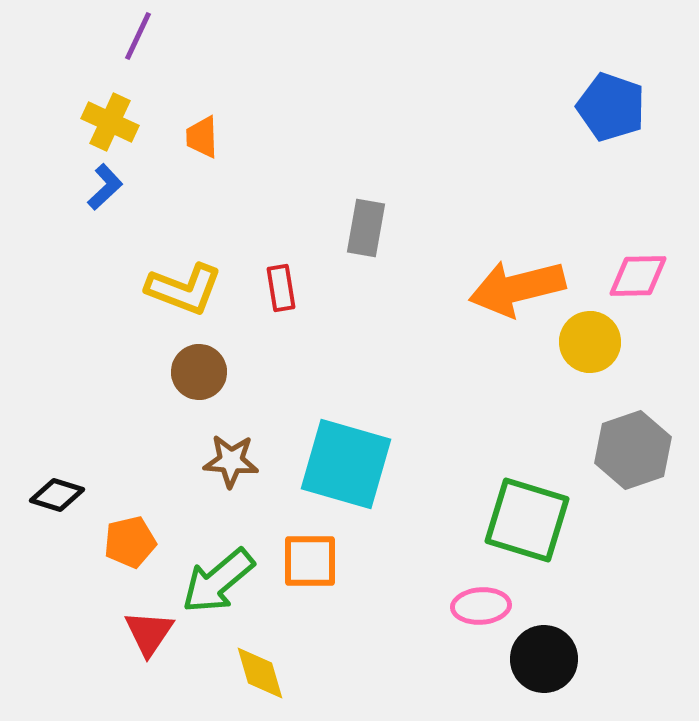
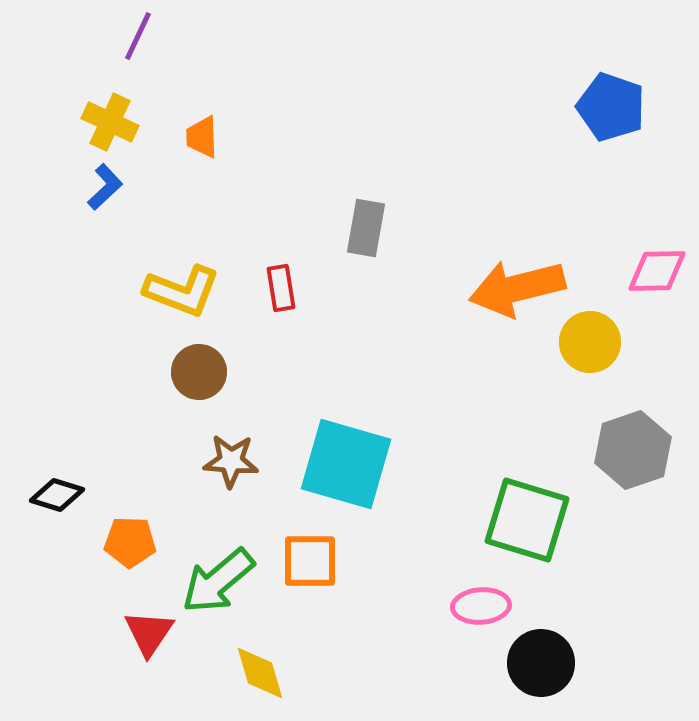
pink diamond: moved 19 px right, 5 px up
yellow L-shape: moved 2 px left, 2 px down
orange pentagon: rotated 15 degrees clockwise
black circle: moved 3 px left, 4 px down
